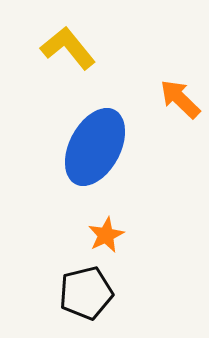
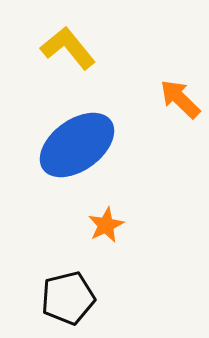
blue ellipse: moved 18 px left, 2 px up; rotated 26 degrees clockwise
orange star: moved 10 px up
black pentagon: moved 18 px left, 5 px down
